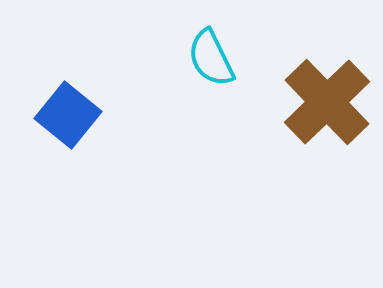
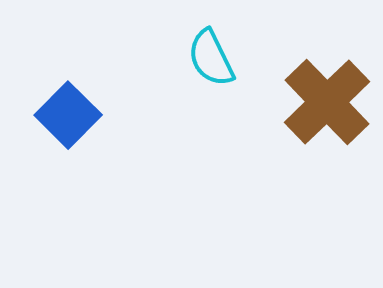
blue square: rotated 6 degrees clockwise
